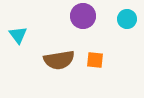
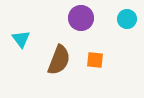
purple circle: moved 2 px left, 2 px down
cyan triangle: moved 3 px right, 4 px down
brown semicircle: rotated 60 degrees counterclockwise
